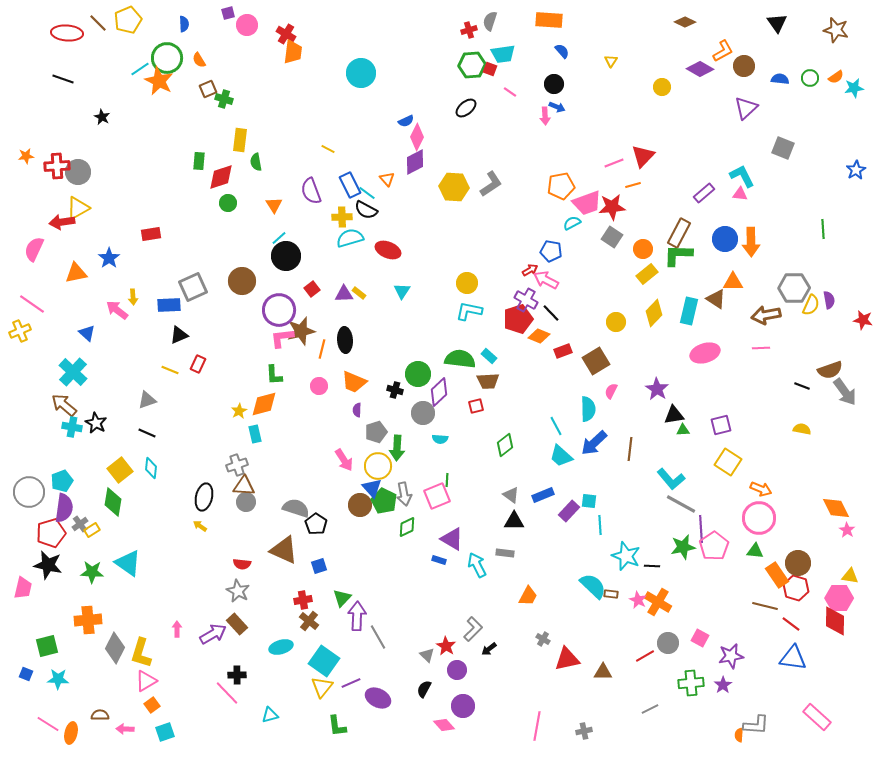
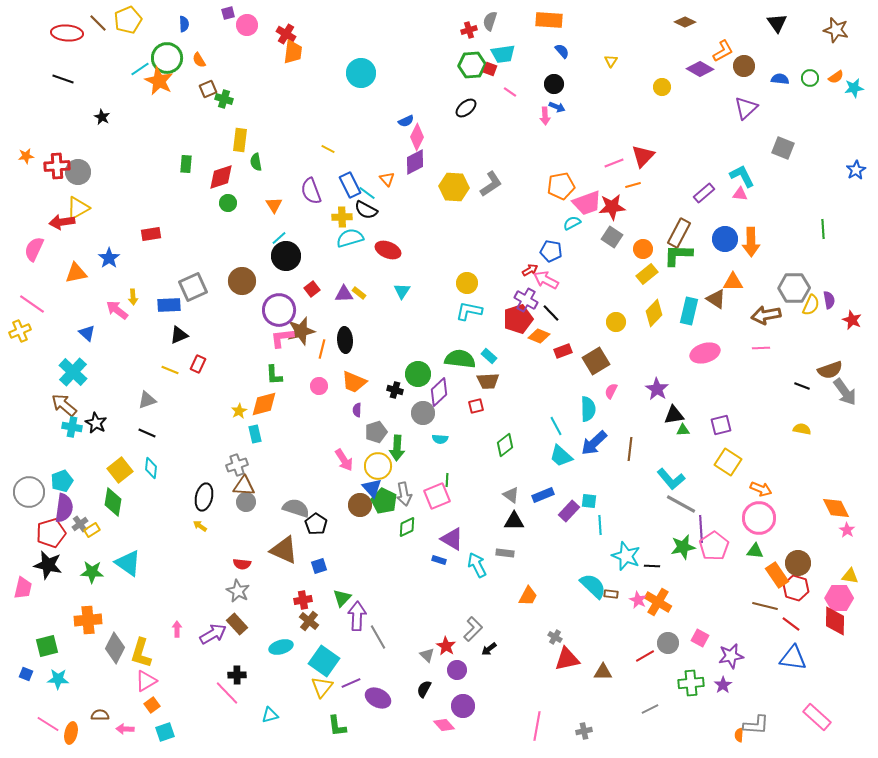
green rectangle at (199, 161): moved 13 px left, 3 px down
red star at (863, 320): moved 11 px left; rotated 12 degrees clockwise
gray cross at (543, 639): moved 12 px right, 2 px up
